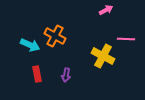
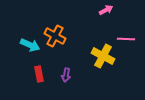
red rectangle: moved 2 px right
